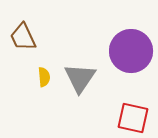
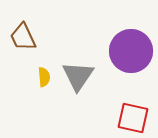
gray triangle: moved 2 px left, 2 px up
